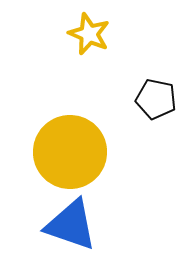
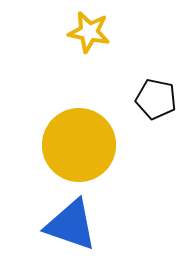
yellow star: moved 2 px up; rotated 12 degrees counterclockwise
yellow circle: moved 9 px right, 7 px up
